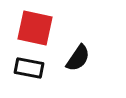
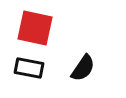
black semicircle: moved 5 px right, 10 px down
